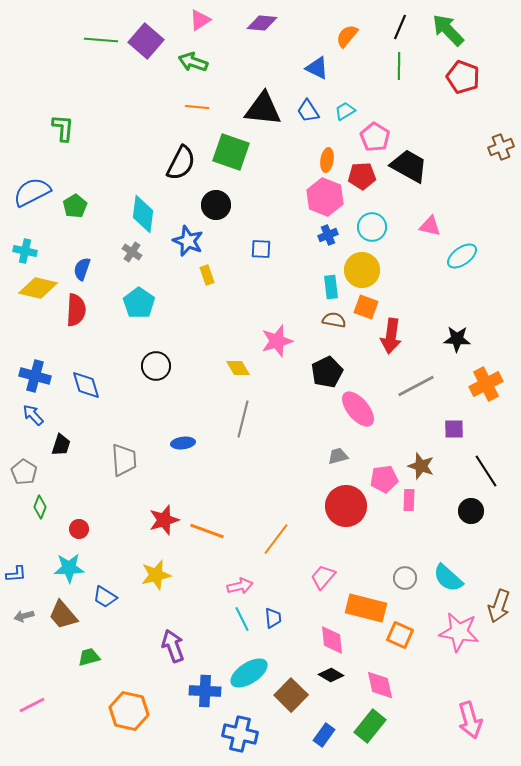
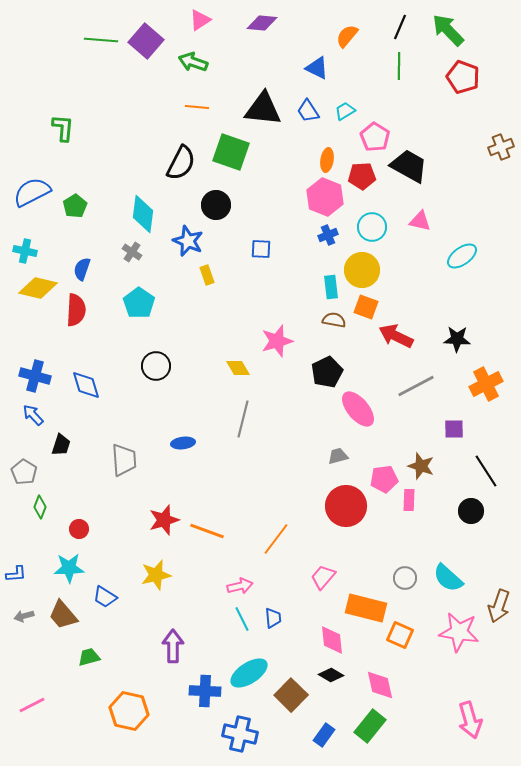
pink triangle at (430, 226): moved 10 px left, 5 px up
red arrow at (391, 336): moved 5 px right; rotated 108 degrees clockwise
purple arrow at (173, 646): rotated 20 degrees clockwise
